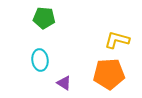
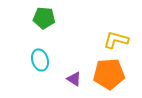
yellow L-shape: moved 1 px left
cyan ellipse: rotated 10 degrees counterclockwise
purple triangle: moved 10 px right, 4 px up
